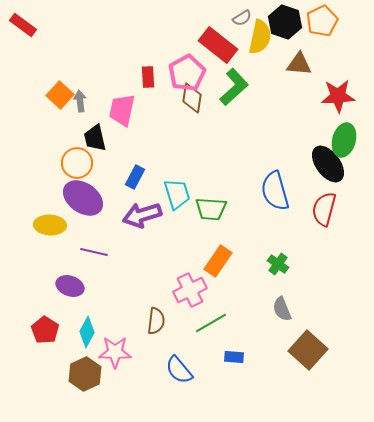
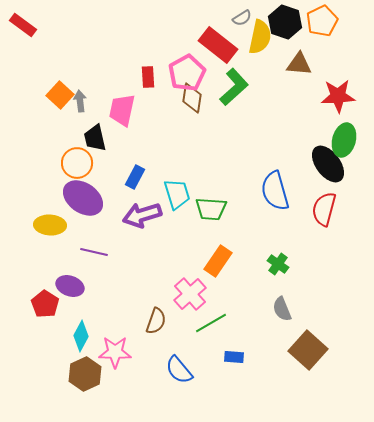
pink cross at (190, 290): moved 4 px down; rotated 16 degrees counterclockwise
brown semicircle at (156, 321): rotated 12 degrees clockwise
red pentagon at (45, 330): moved 26 px up
cyan diamond at (87, 332): moved 6 px left, 4 px down
